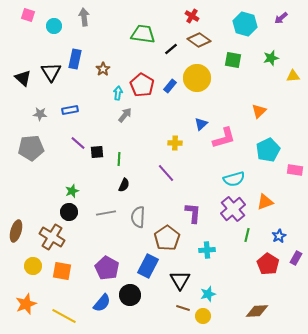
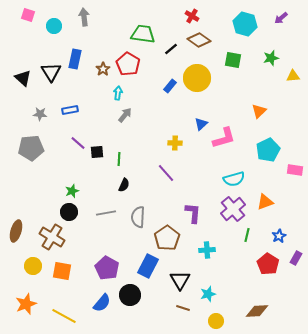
red pentagon at (142, 85): moved 14 px left, 21 px up
yellow circle at (203, 316): moved 13 px right, 5 px down
